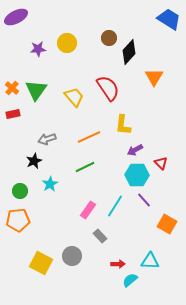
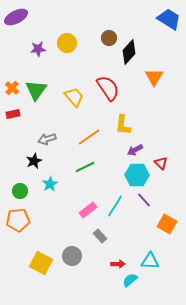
orange line: rotated 10 degrees counterclockwise
pink rectangle: rotated 18 degrees clockwise
